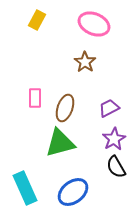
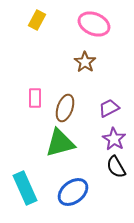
purple star: rotated 10 degrees counterclockwise
